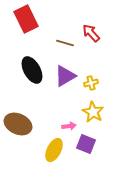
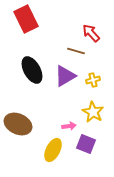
brown line: moved 11 px right, 8 px down
yellow cross: moved 2 px right, 3 px up
yellow ellipse: moved 1 px left
